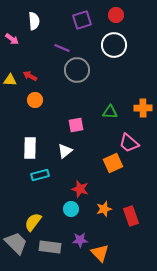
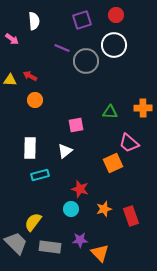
gray circle: moved 9 px right, 9 px up
